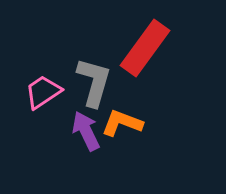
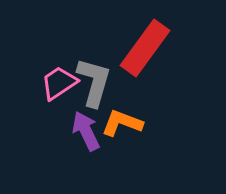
pink trapezoid: moved 16 px right, 9 px up
